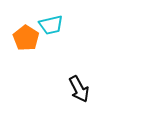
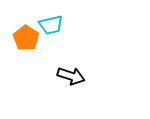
black arrow: moved 8 px left, 13 px up; rotated 44 degrees counterclockwise
